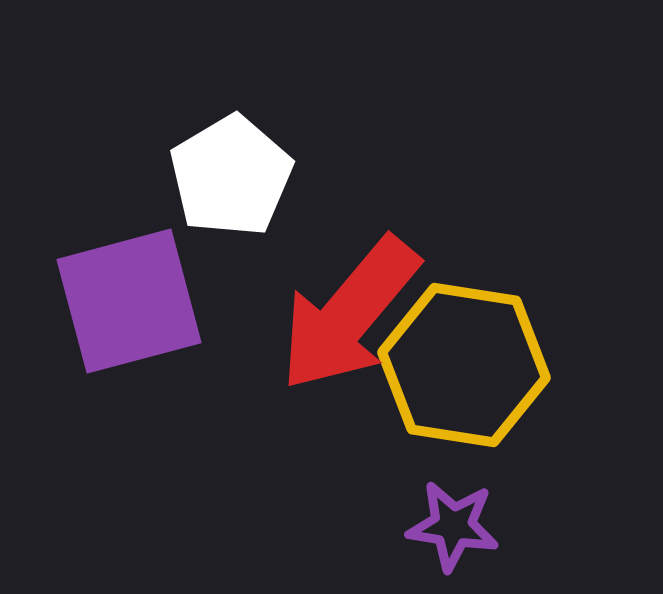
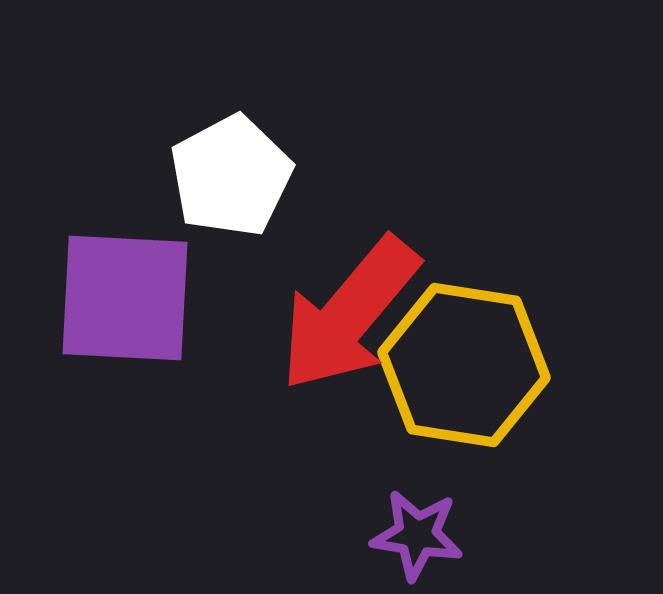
white pentagon: rotated 3 degrees clockwise
purple square: moved 4 px left, 3 px up; rotated 18 degrees clockwise
purple star: moved 36 px left, 9 px down
